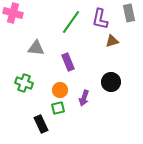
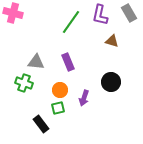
gray rectangle: rotated 18 degrees counterclockwise
purple L-shape: moved 4 px up
brown triangle: rotated 32 degrees clockwise
gray triangle: moved 14 px down
black rectangle: rotated 12 degrees counterclockwise
